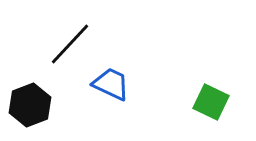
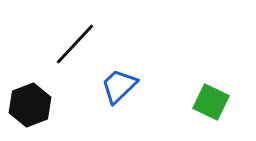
black line: moved 5 px right
blue trapezoid: moved 8 px right, 2 px down; rotated 69 degrees counterclockwise
